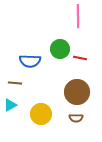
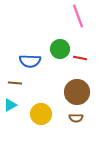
pink line: rotated 20 degrees counterclockwise
